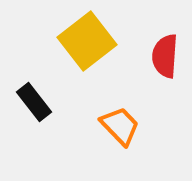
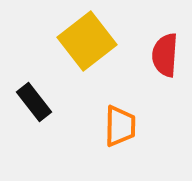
red semicircle: moved 1 px up
orange trapezoid: rotated 45 degrees clockwise
